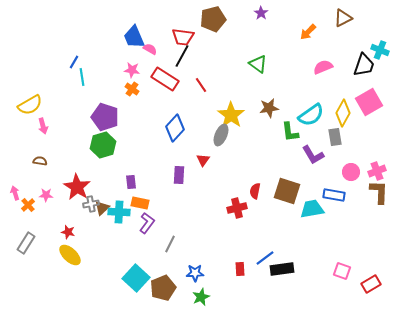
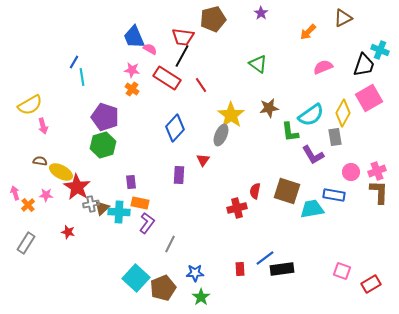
red rectangle at (165, 79): moved 2 px right, 1 px up
pink square at (369, 102): moved 4 px up
yellow ellipse at (70, 255): moved 9 px left, 83 px up; rotated 15 degrees counterclockwise
green star at (201, 297): rotated 12 degrees counterclockwise
